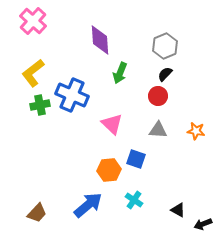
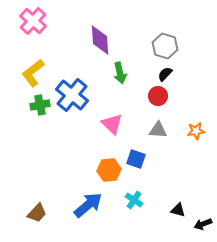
gray hexagon: rotated 20 degrees counterclockwise
green arrow: rotated 35 degrees counterclockwise
blue cross: rotated 16 degrees clockwise
orange star: rotated 18 degrees counterclockwise
black triangle: rotated 14 degrees counterclockwise
